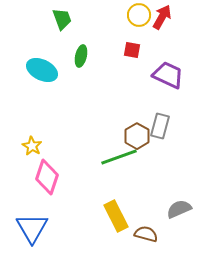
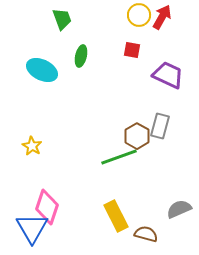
pink diamond: moved 30 px down
